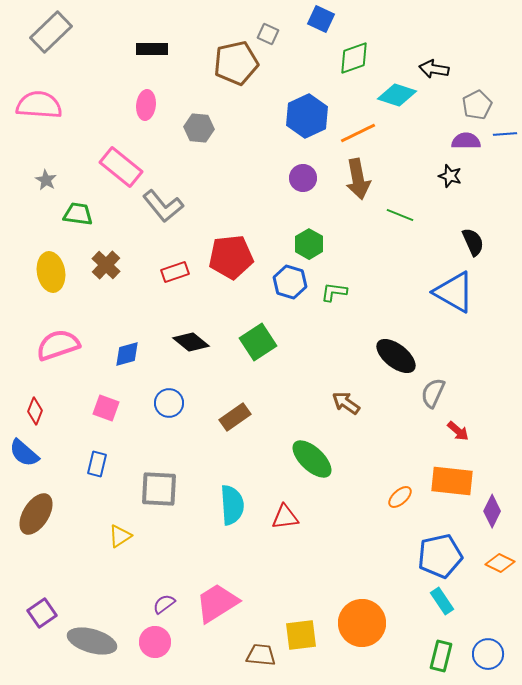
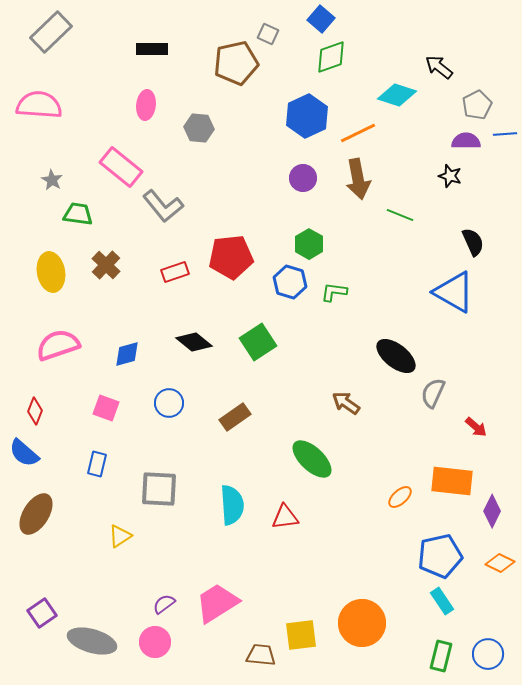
blue square at (321, 19): rotated 16 degrees clockwise
green diamond at (354, 58): moved 23 px left, 1 px up
black arrow at (434, 69): moved 5 px right, 2 px up; rotated 28 degrees clockwise
gray star at (46, 180): moved 6 px right
black diamond at (191, 342): moved 3 px right
red arrow at (458, 431): moved 18 px right, 4 px up
